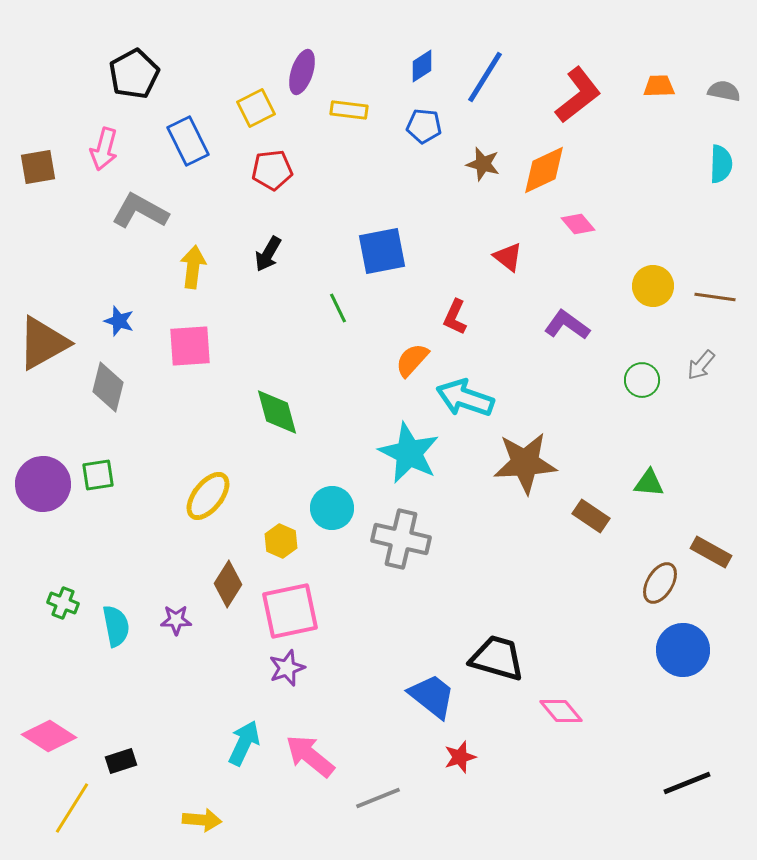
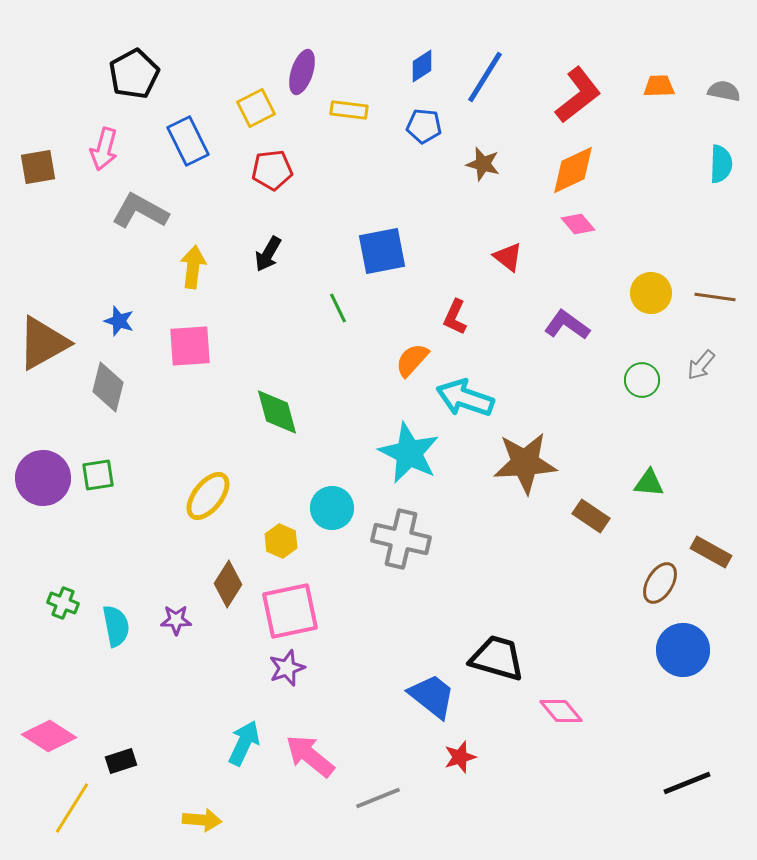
orange diamond at (544, 170): moved 29 px right
yellow circle at (653, 286): moved 2 px left, 7 px down
purple circle at (43, 484): moved 6 px up
